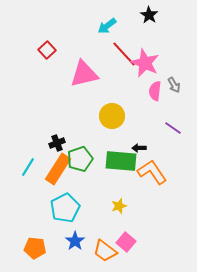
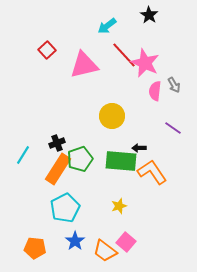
red line: moved 1 px down
pink triangle: moved 9 px up
cyan line: moved 5 px left, 12 px up
